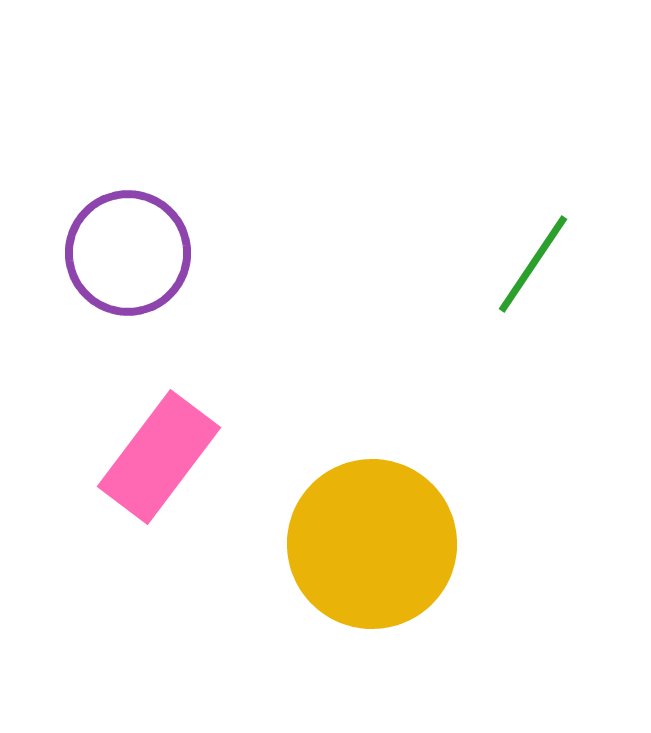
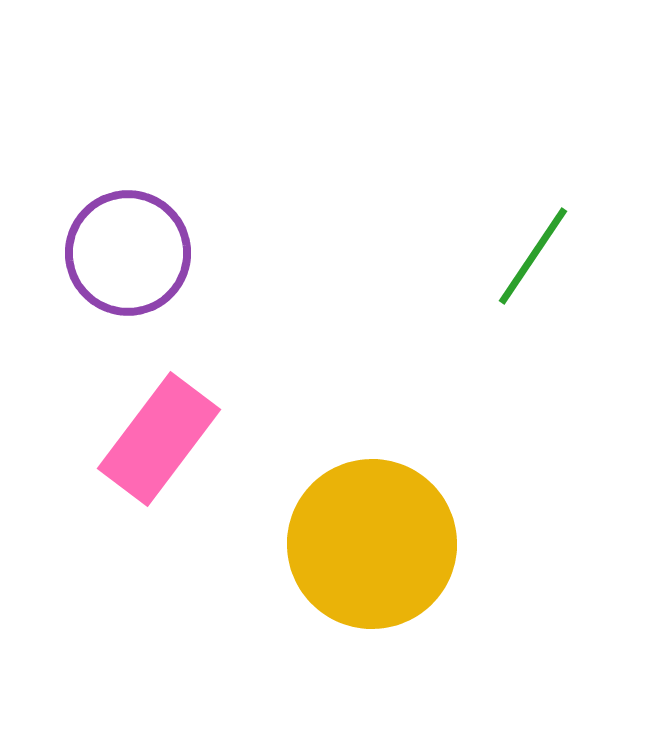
green line: moved 8 px up
pink rectangle: moved 18 px up
